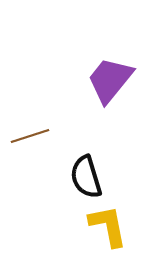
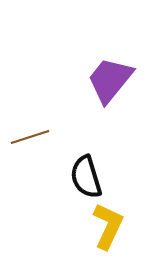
brown line: moved 1 px down
yellow L-shape: rotated 36 degrees clockwise
